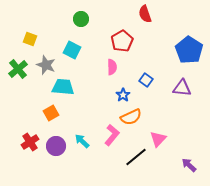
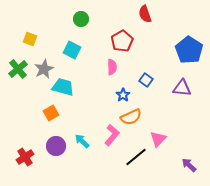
gray star: moved 2 px left, 4 px down; rotated 24 degrees clockwise
cyan trapezoid: rotated 10 degrees clockwise
red cross: moved 5 px left, 15 px down
